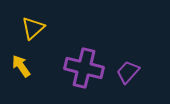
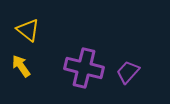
yellow triangle: moved 5 px left, 2 px down; rotated 40 degrees counterclockwise
